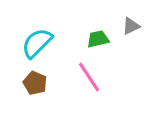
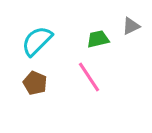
cyan semicircle: moved 2 px up
